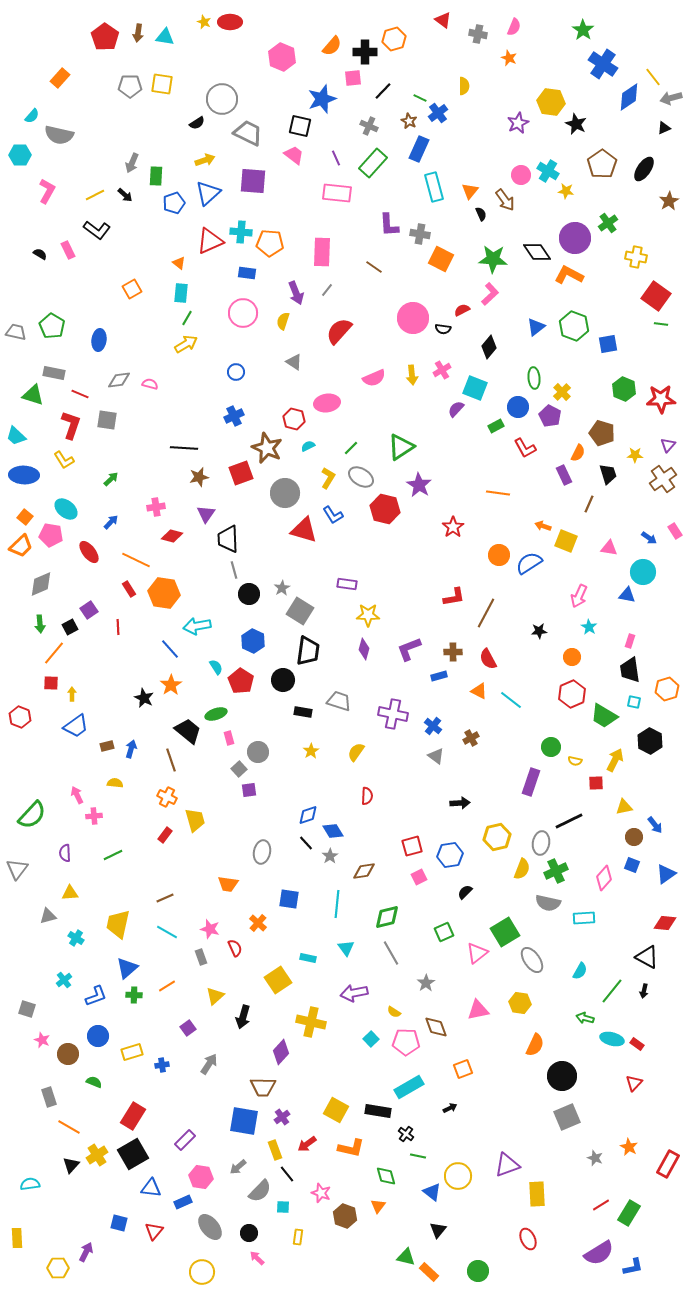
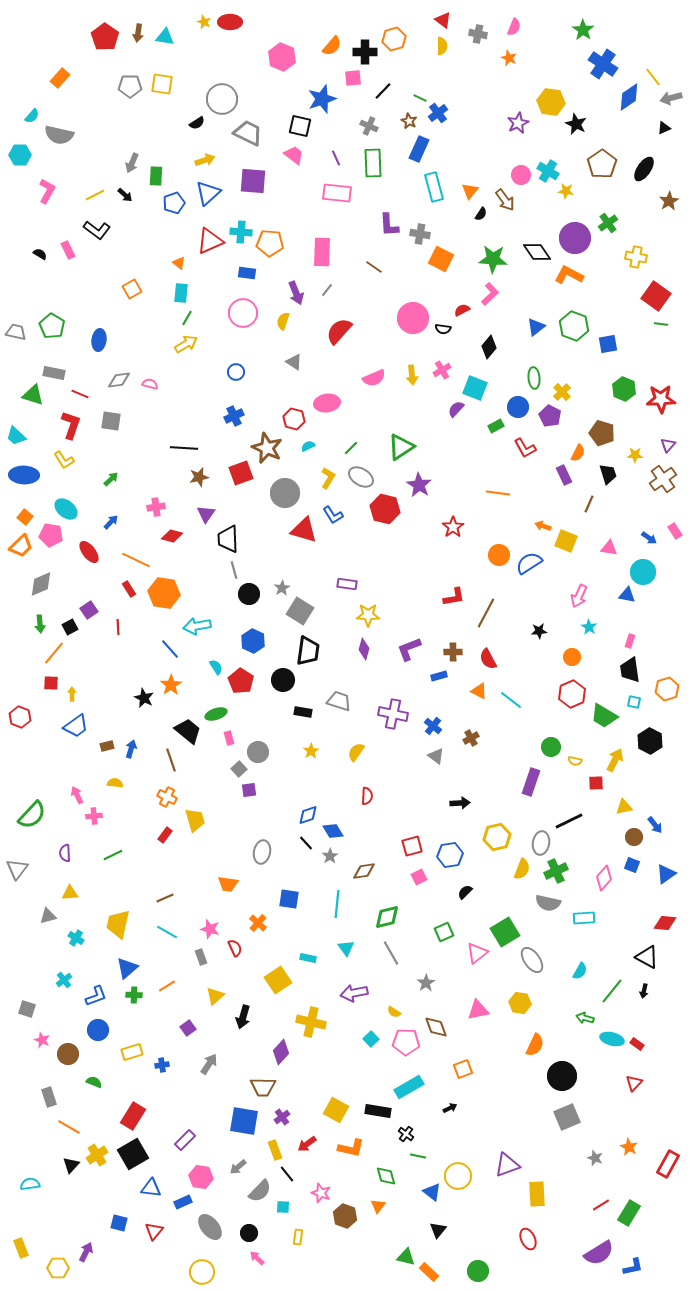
yellow semicircle at (464, 86): moved 22 px left, 40 px up
green rectangle at (373, 163): rotated 44 degrees counterclockwise
black semicircle at (481, 214): rotated 56 degrees clockwise
gray square at (107, 420): moved 4 px right, 1 px down
blue circle at (98, 1036): moved 6 px up
yellow rectangle at (17, 1238): moved 4 px right, 10 px down; rotated 18 degrees counterclockwise
